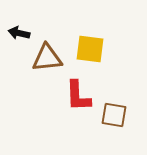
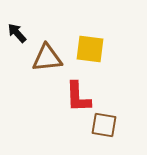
black arrow: moved 2 px left; rotated 35 degrees clockwise
red L-shape: moved 1 px down
brown square: moved 10 px left, 10 px down
